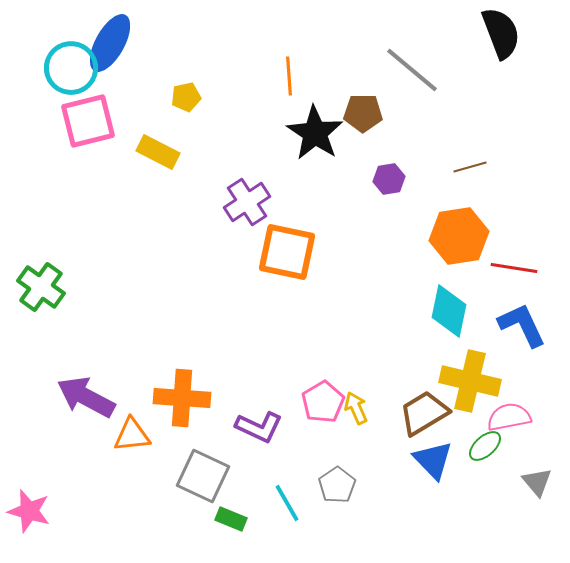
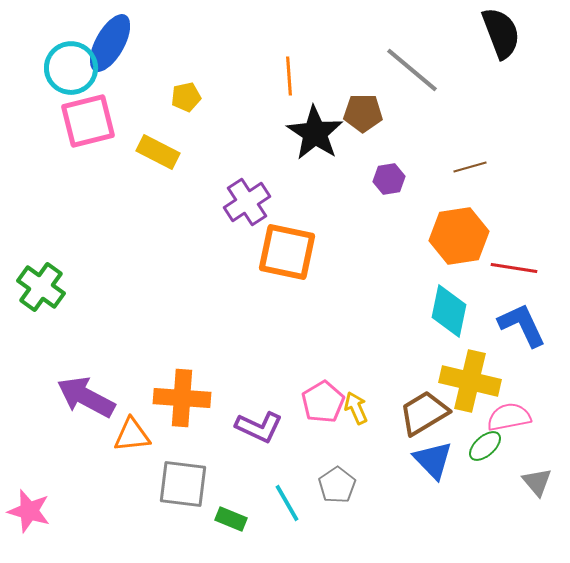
gray square: moved 20 px left, 8 px down; rotated 18 degrees counterclockwise
